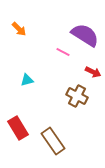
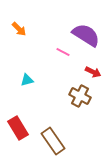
purple semicircle: moved 1 px right
brown cross: moved 3 px right
